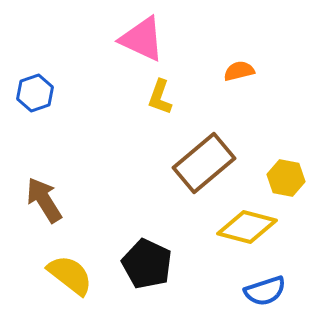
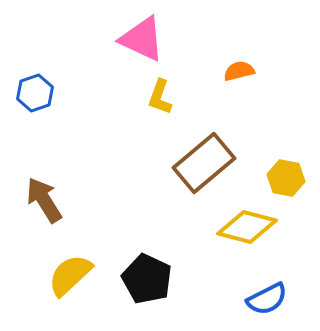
black pentagon: moved 15 px down
yellow semicircle: rotated 81 degrees counterclockwise
blue semicircle: moved 2 px right, 8 px down; rotated 9 degrees counterclockwise
